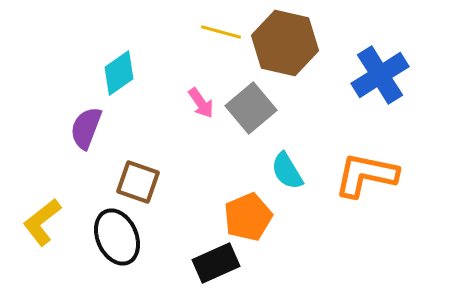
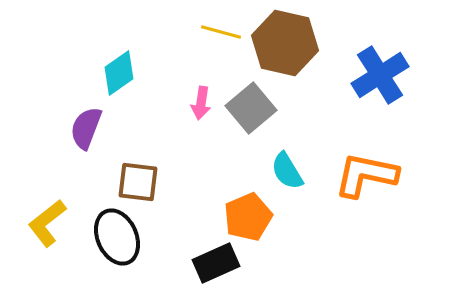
pink arrow: rotated 44 degrees clockwise
brown square: rotated 12 degrees counterclockwise
yellow L-shape: moved 5 px right, 1 px down
